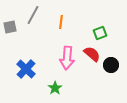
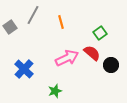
orange line: rotated 24 degrees counterclockwise
gray square: rotated 24 degrees counterclockwise
green square: rotated 16 degrees counterclockwise
red semicircle: moved 1 px up
pink arrow: rotated 120 degrees counterclockwise
blue cross: moved 2 px left
green star: moved 3 px down; rotated 16 degrees clockwise
